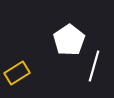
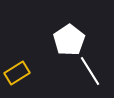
white line: moved 4 px left, 5 px down; rotated 48 degrees counterclockwise
